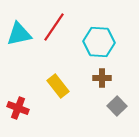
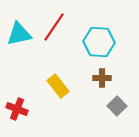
red cross: moved 1 px left, 1 px down
